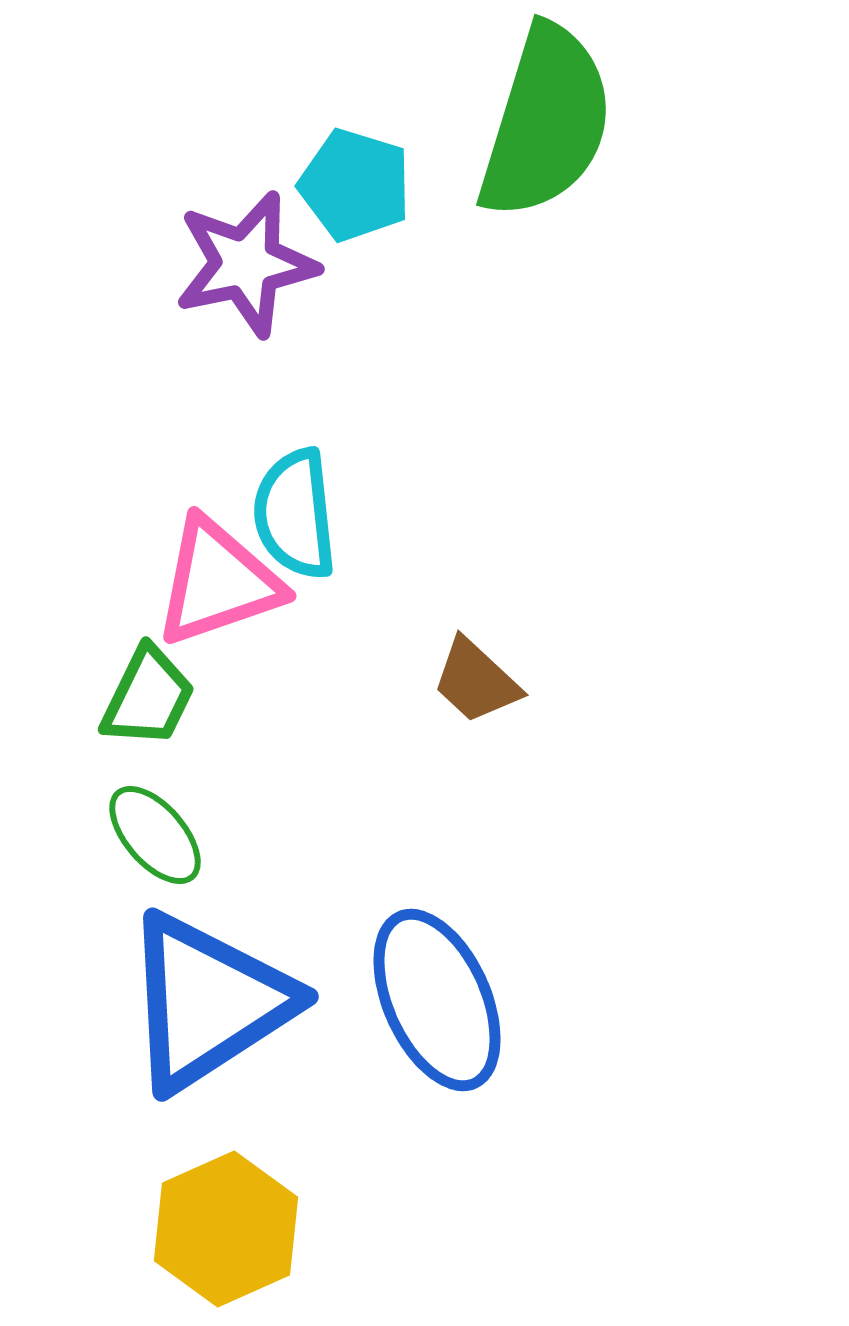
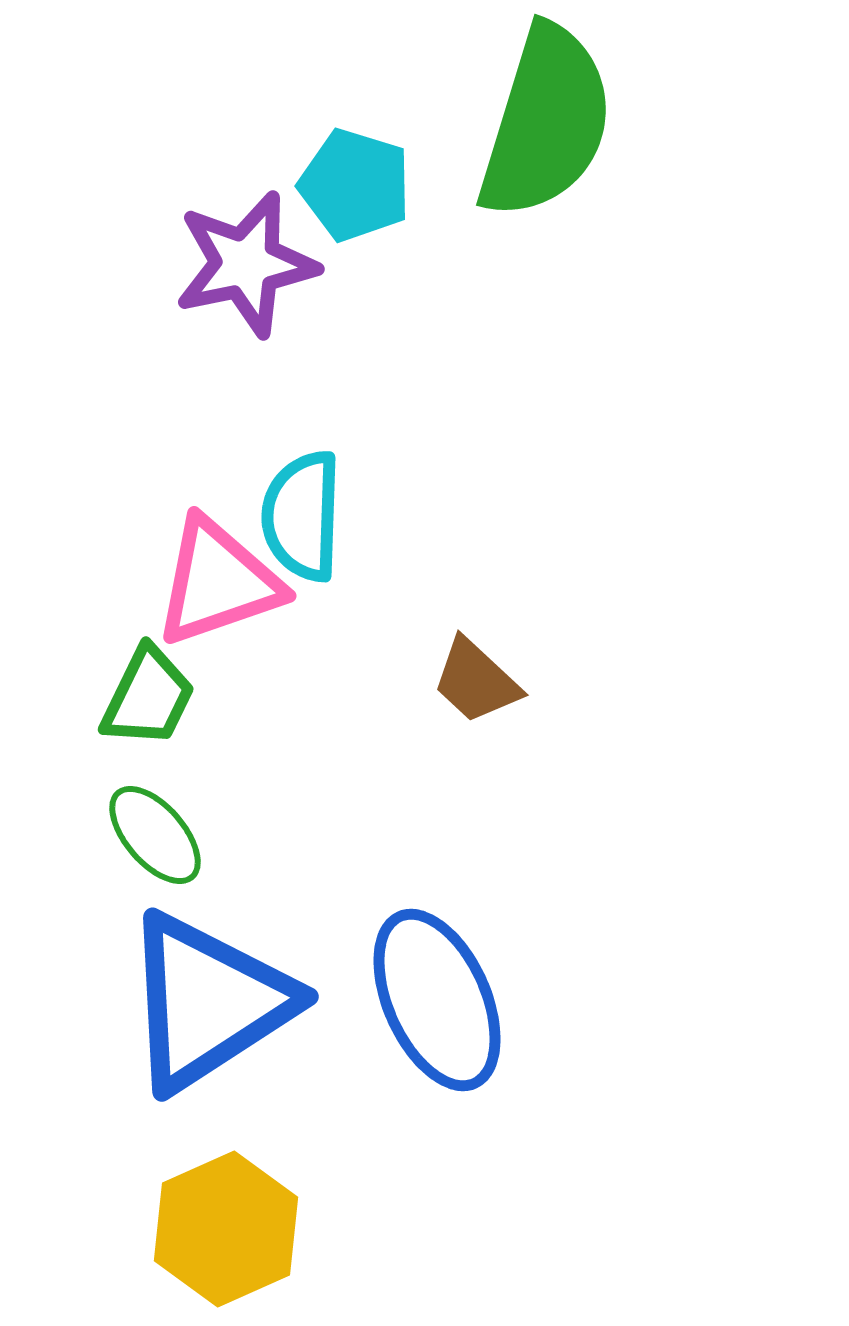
cyan semicircle: moved 7 px right, 2 px down; rotated 8 degrees clockwise
